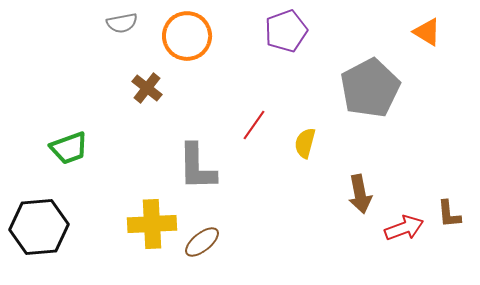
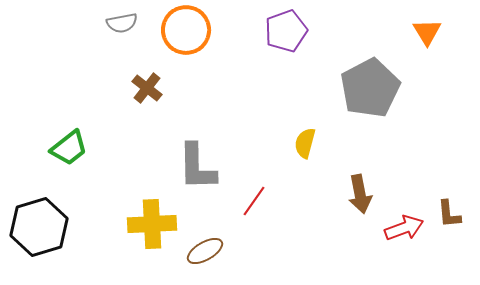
orange triangle: rotated 28 degrees clockwise
orange circle: moved 1 px left, 6 px up
red line: moved 76 px down
green trapezoid: rotated 18 degrees counterclockwise
black hexagon: rotated 12 degrees counterclockwise
brown ellipse: moved 3 px right, 9 px down; rotated 9 degrees clockwise
